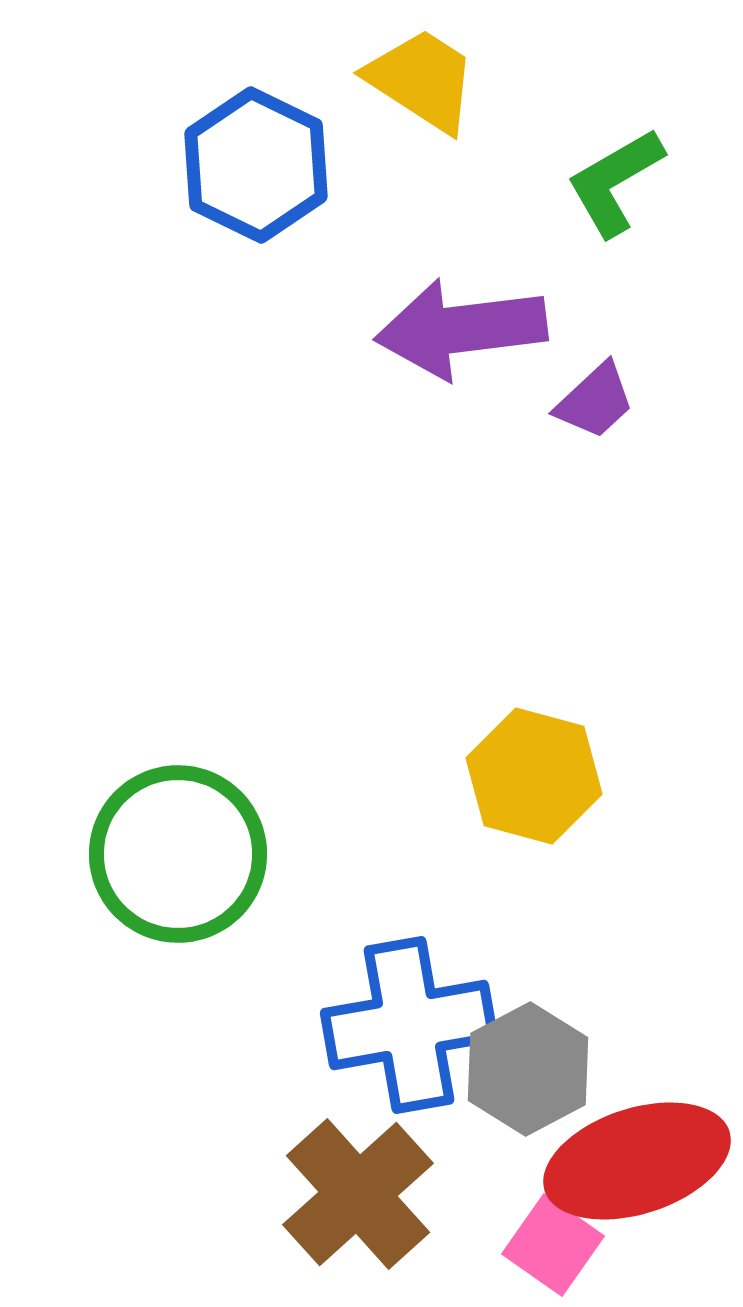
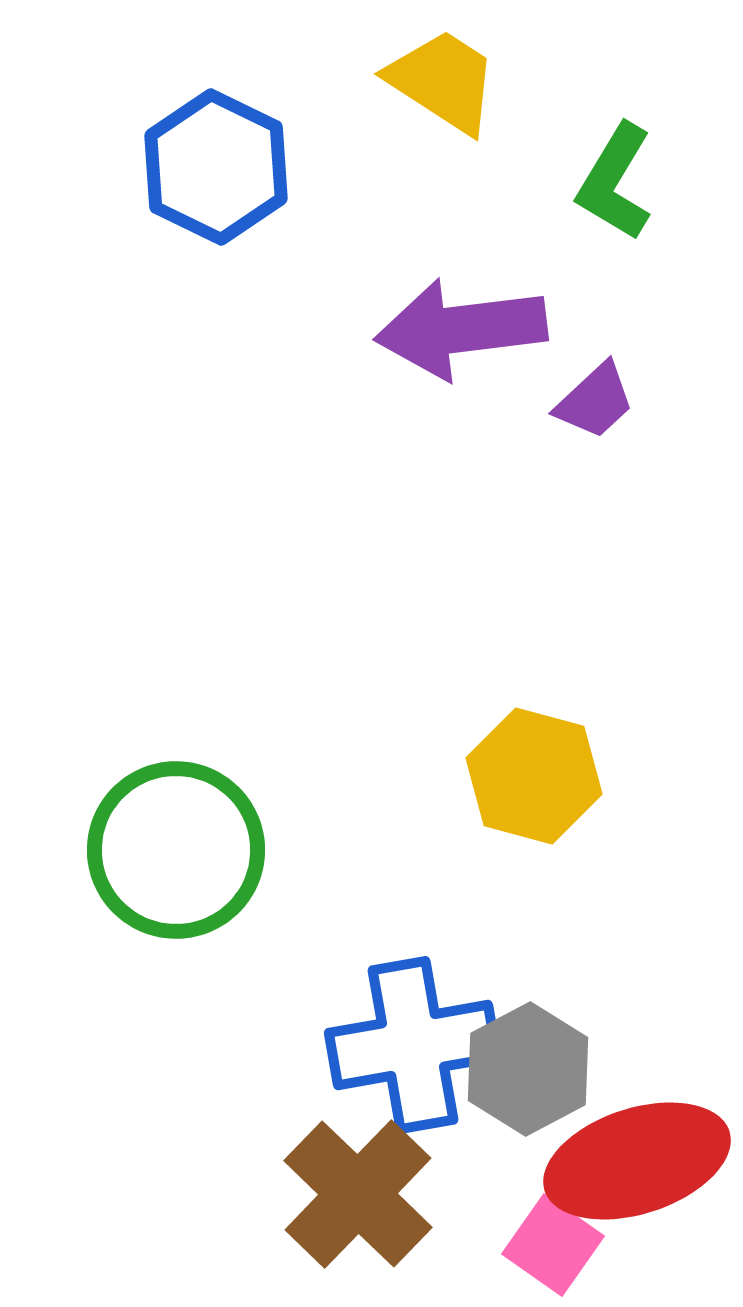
yellow trapezoid: moved 21 px right, 1 px down
blue hexagon: moved 40 px left, 2 px down
green L-shape: rotated 29 degrees counterclockwise
green circle: moved 2 px left, 4 px up
blue cross: moved 4 px right, 20 px down
brown cross: rotated 4 degrees counterclockwise
